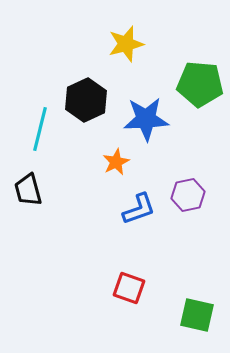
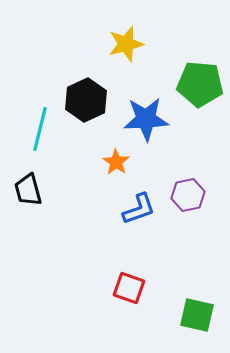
orange star: rotated 12 degrees counterclockwise
